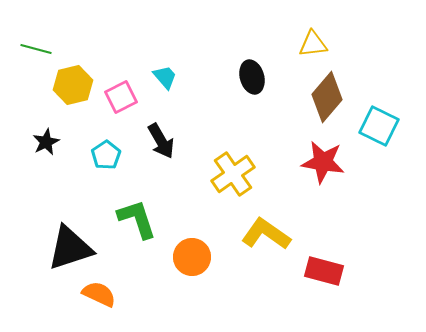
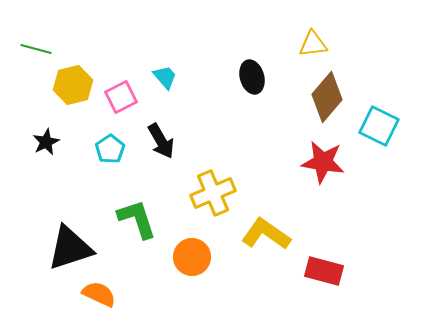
cyan pentagon: moved 4 px right, 6 px up
yellow cross: moved 20 px left, 19 px down; rotated 12 degrees clockwise
